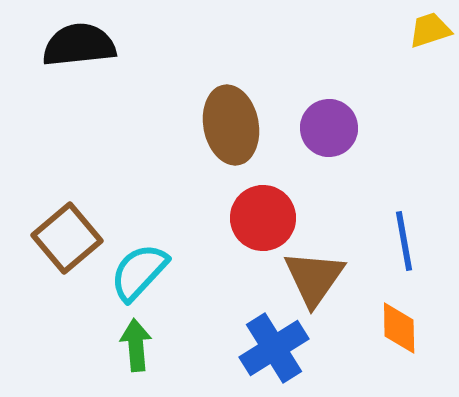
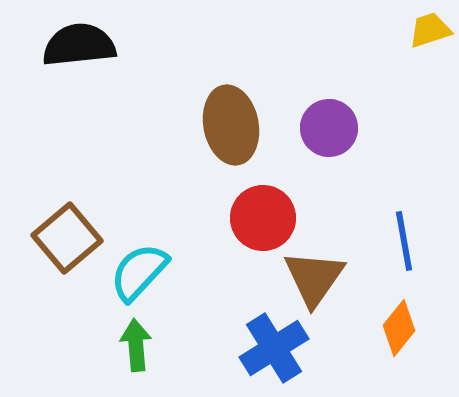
orange diamond: rotated 40 degrees clockwise
